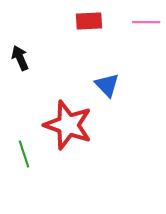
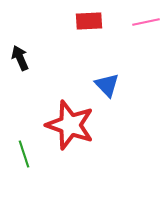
pink line: rotated 12 degrees counterclockwise
red star: moved 2 px right
